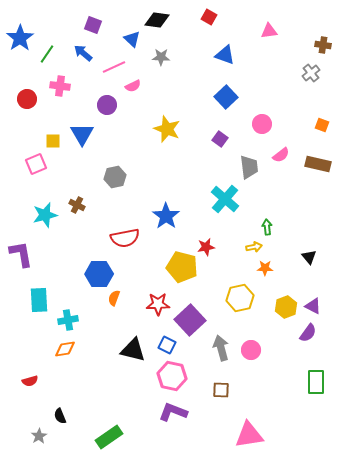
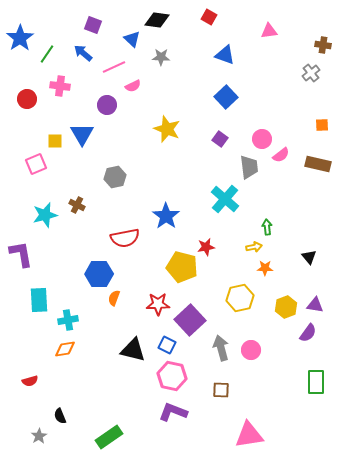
pink circle at (262, 124): moved 15 px down
orange square at (322, 125): rotated 24 degrees counterclockwise
yellow square at (53, 141): moved 2 px right
purple triangle at (313, 306): moved 2 px right, 1 px up; rotated 18 degrees counterclockwise
